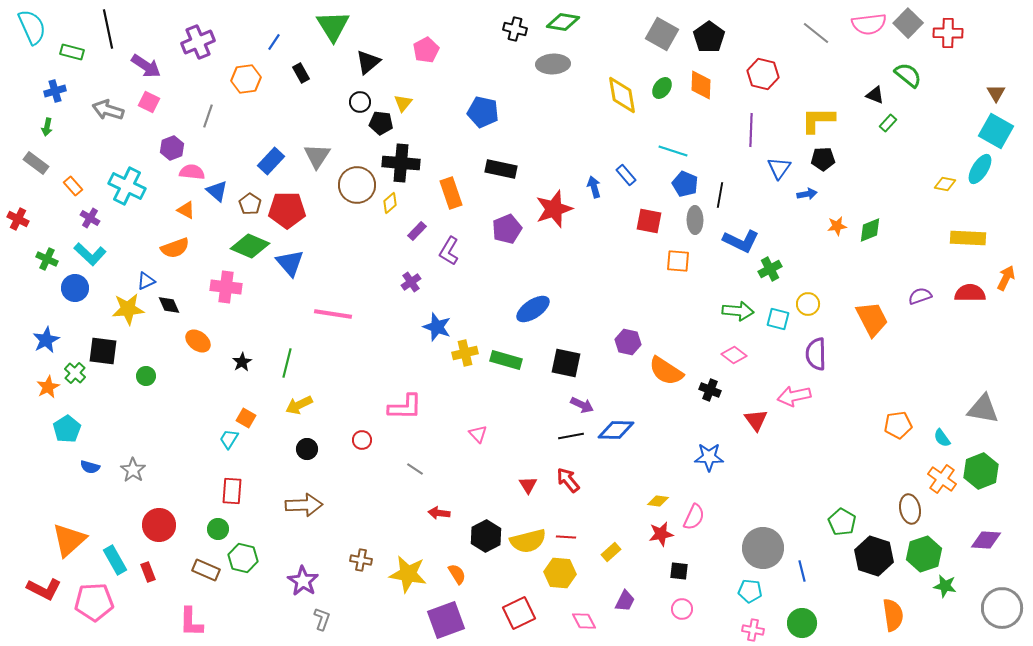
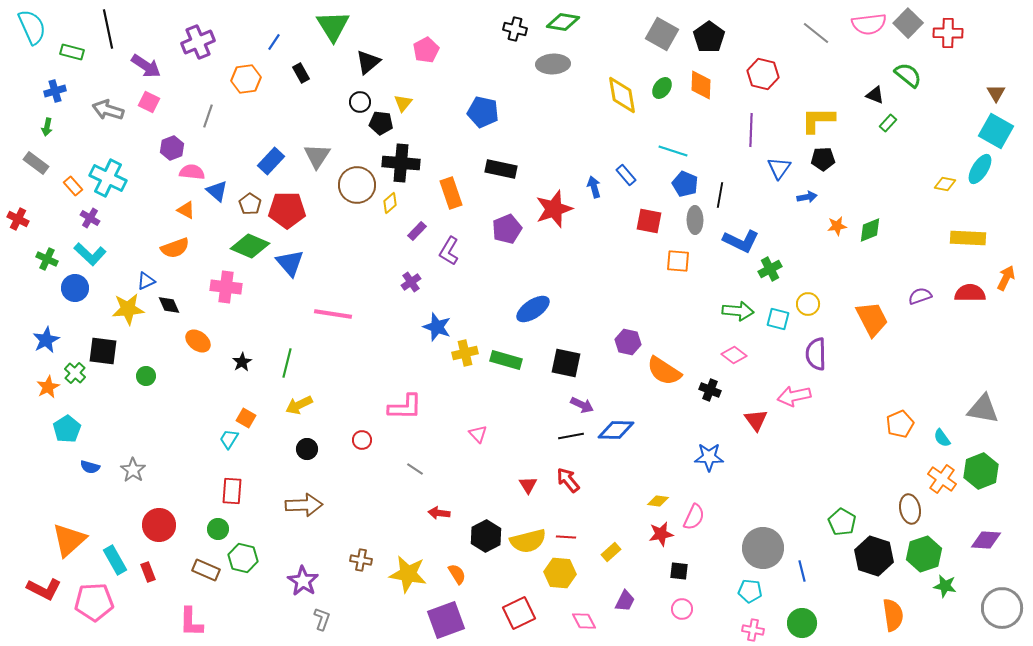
cyan cross at (127, 186): moved 19 px left, 8 px up
blue arrow at (807, 194): moved 3 px down
orange semicircle at (666, 371): moved 2 px left
orange pentagon at (898, 425): moved 2 px right, 1 px up; rotated 16 degrees counterclockwise
